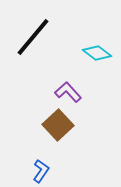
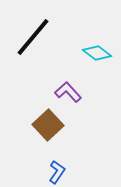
brown square: moved 10 px left
blue L-shape: moved 16 px right, 1 px down
